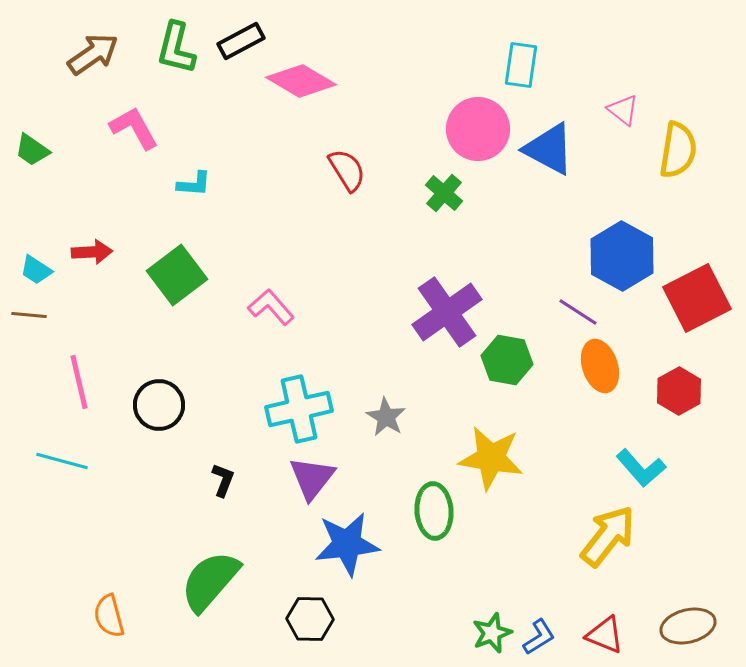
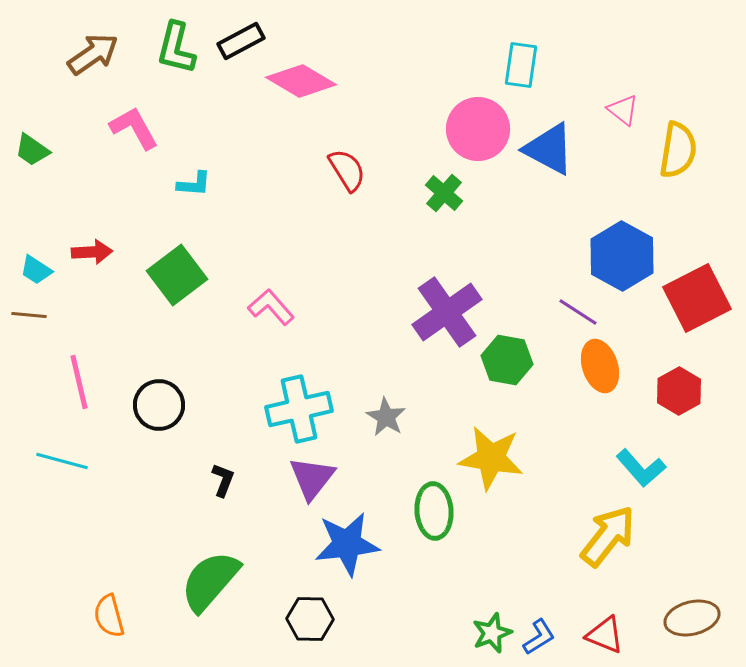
brown ellipse at (688, 626): moved 4 px right, 8 px up
